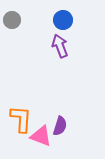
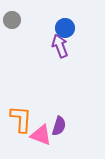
blue circle: moved 2 px right, 8 px down
purple semicircle: moved 1 px left
pink triangle: moved 1 px up
